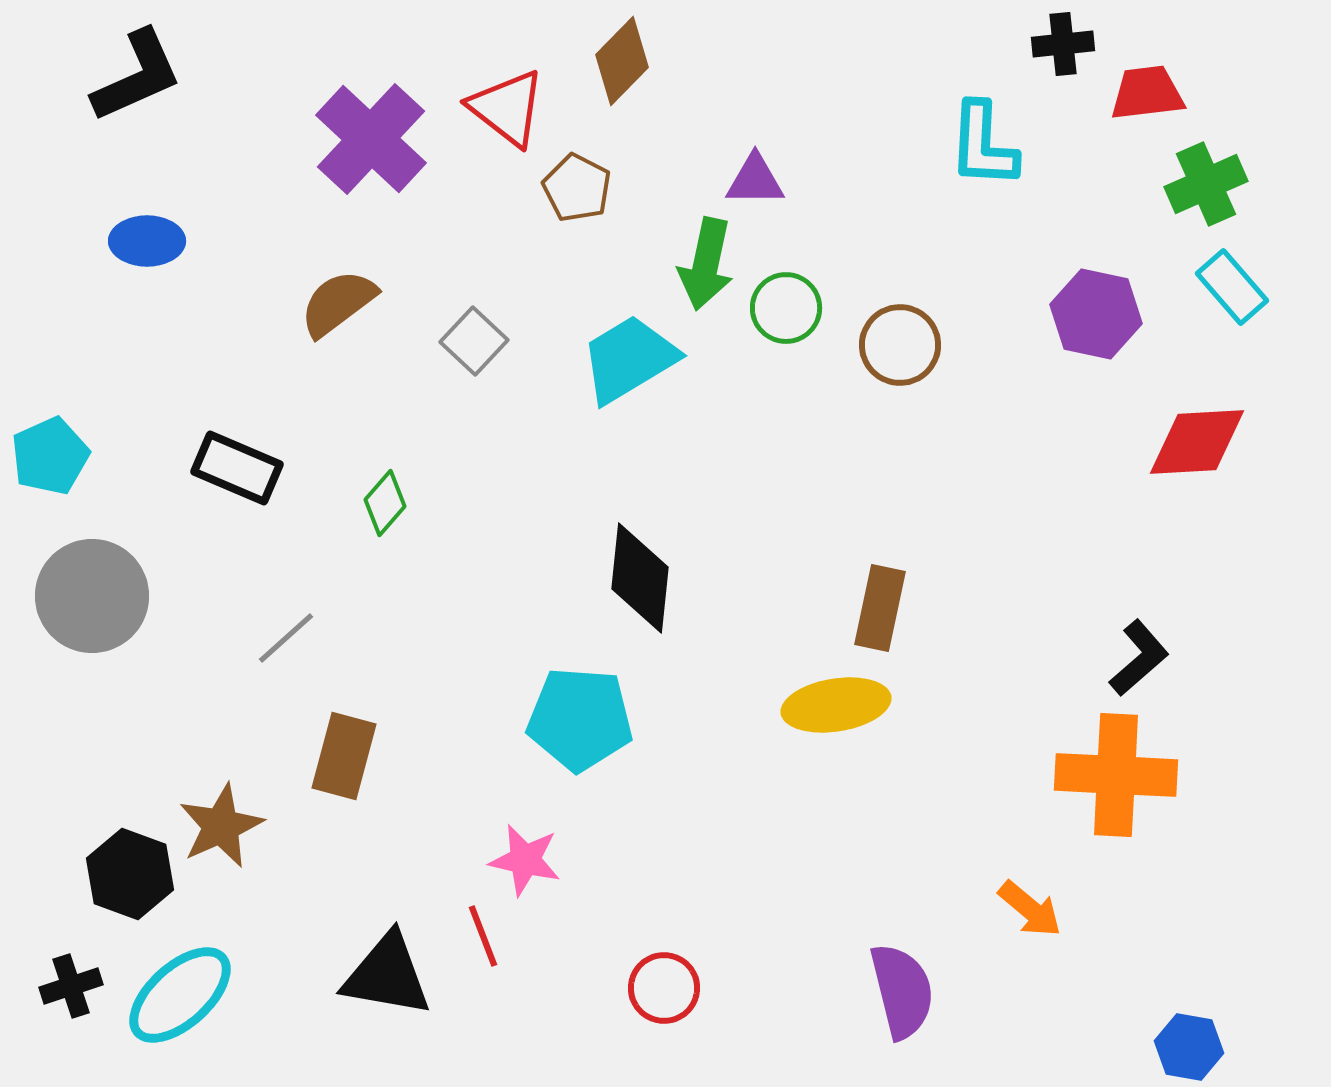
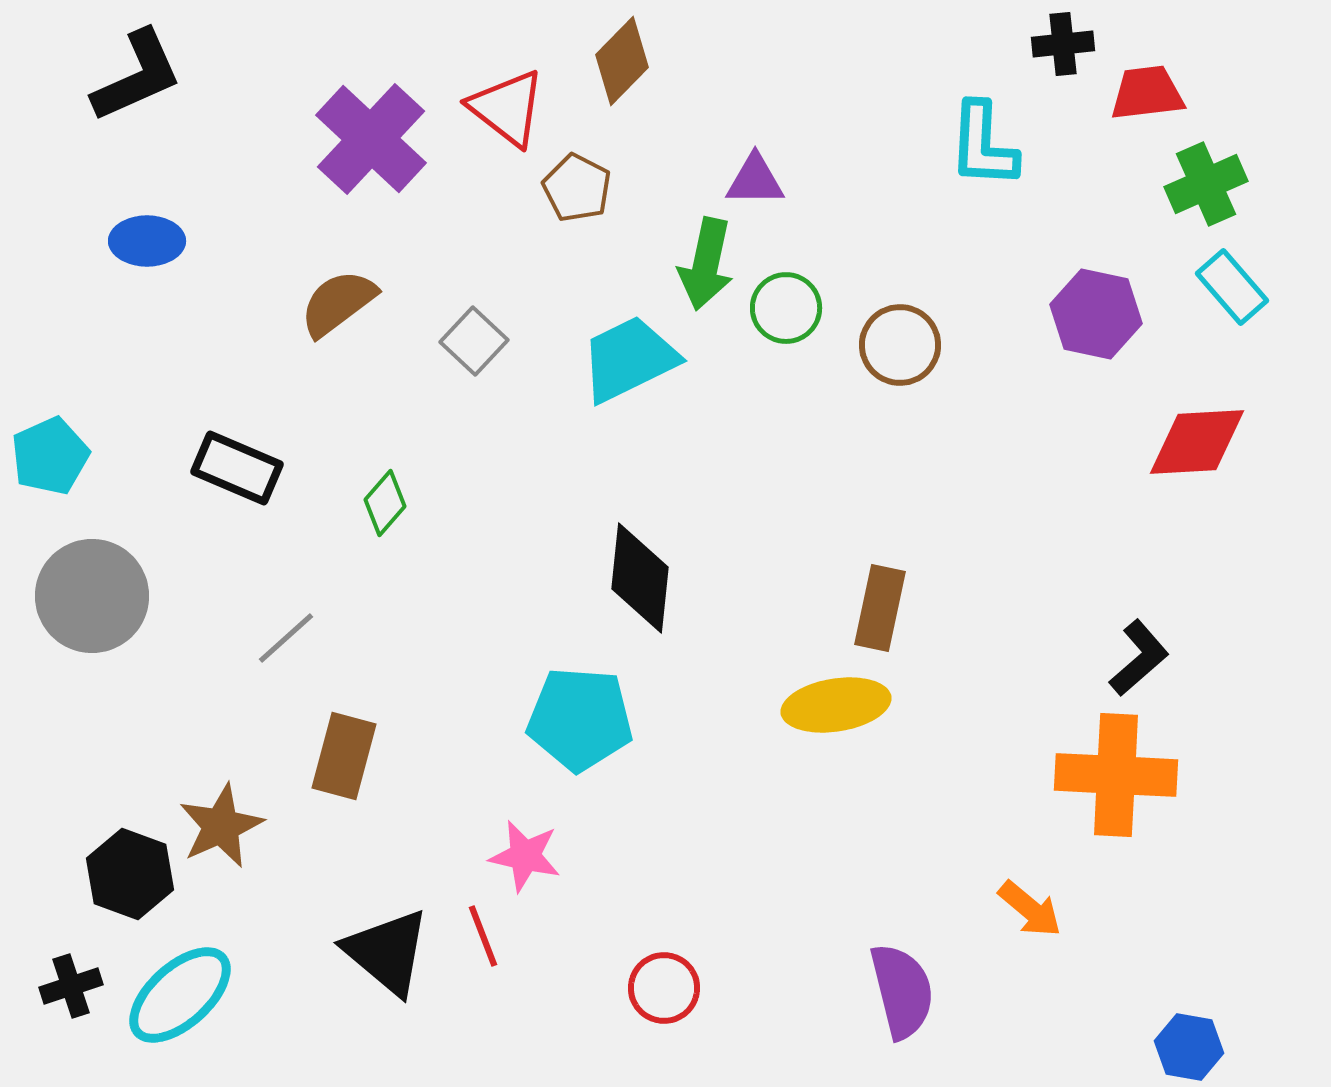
cyan trapezoid at (629, 359): rotated 5 degrees clockwise
pink star at (525, 860): moved 4 px up
black triangle at (387, 975): moved 23 px up; rotated 30 degrees clockwise
